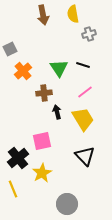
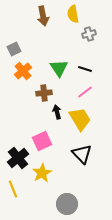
brown arrow: moved 1 px down
gray square: moved 4 px right
black line: moved 2 px right, 4 px down
yellow trapezoid: moved 3 px left
pink square: rotated 12 degrees counterclockwise
black triangle: moved 3 px left, 2 px up
